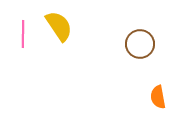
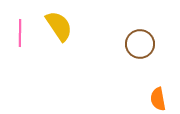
pink line: moved 3 px left, 1 px up
orange semicircle: moved 2 px down
